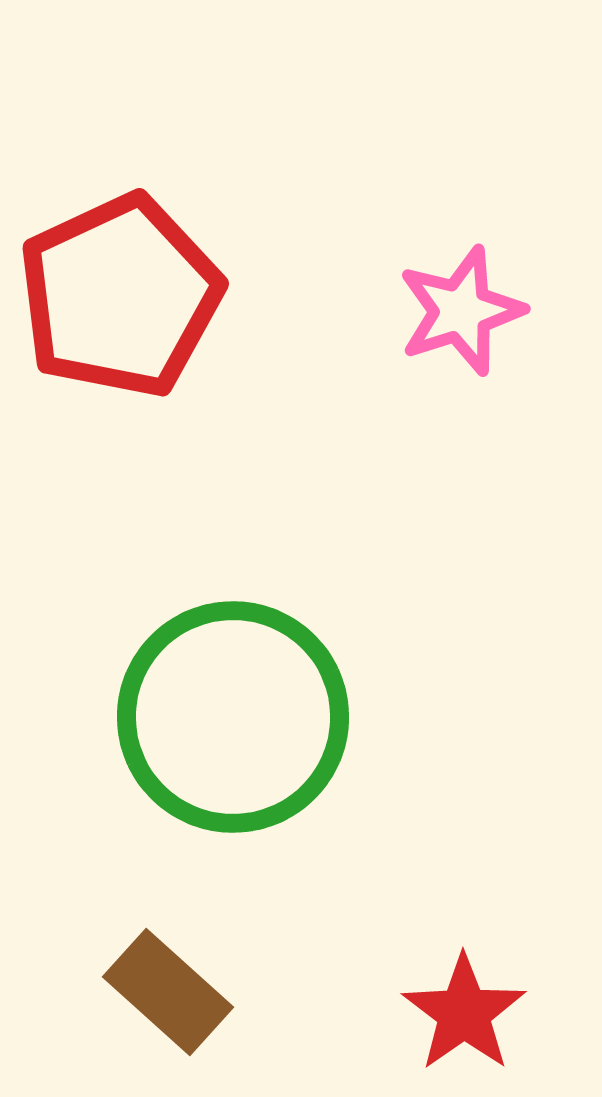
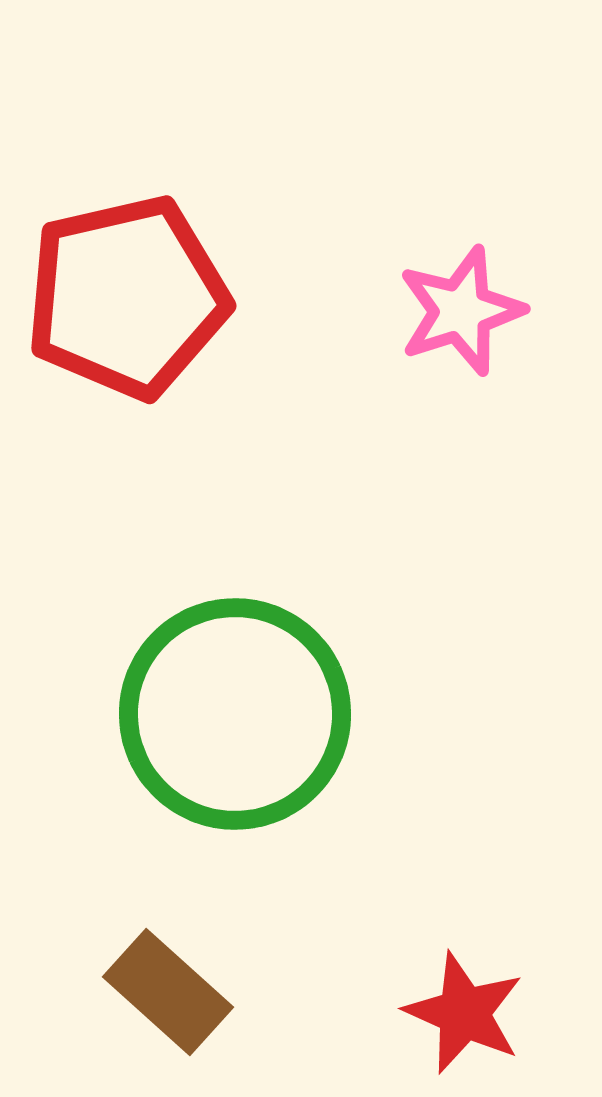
red pentagon: moved 7 px right, 1 px down; rotated 12 degrees clockwise
green circle: moved 2 px right, 3 px up
red star: rotated 13 degrees counterclockwise
